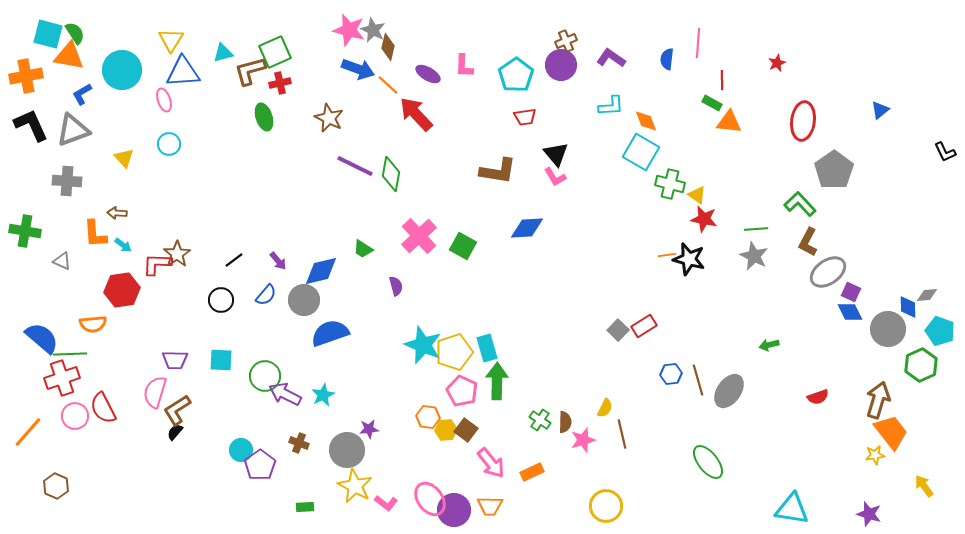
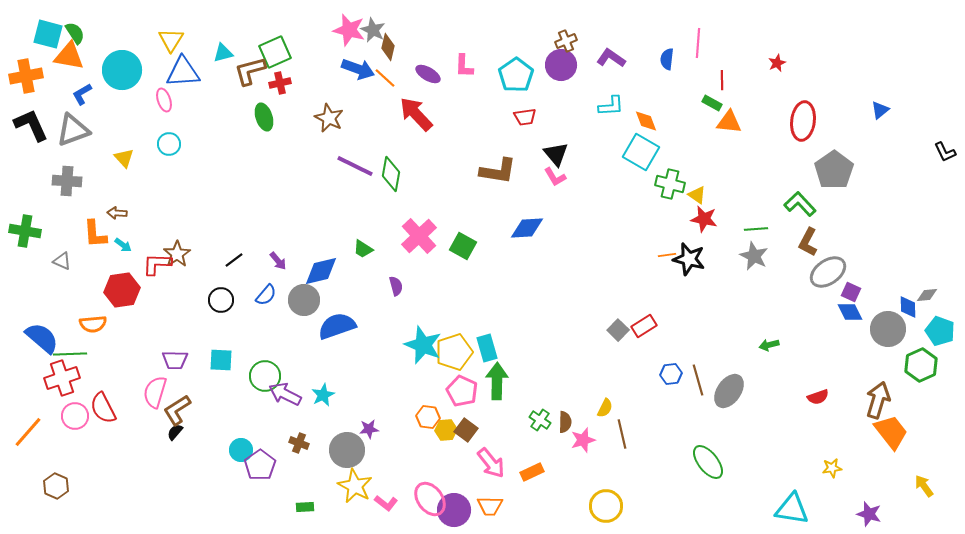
orange line at (388, 85): moved 3 px left, 7 px up
blue semicircle at (330, 333): moved 7 px right, 7 px up
yellow star at (875, 455): moved 43 px left, 13 px down
